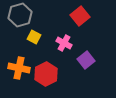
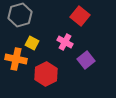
red square: rotated 12 degrees counterclockwise
yellow square: moved 2 px left, 6 px down
pink cross: moved 1 px right, 1 px up
orange cross: moved 3 px left, 9 px up
